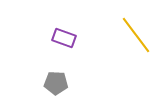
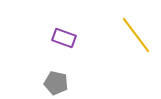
gray pentagon: rotated 10 degrees clockwise
